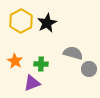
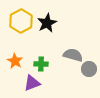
gray semicircle: moved 2 px down
